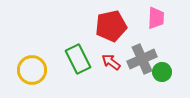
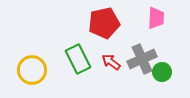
red pentagon: moved 7 px left, 3 px up
